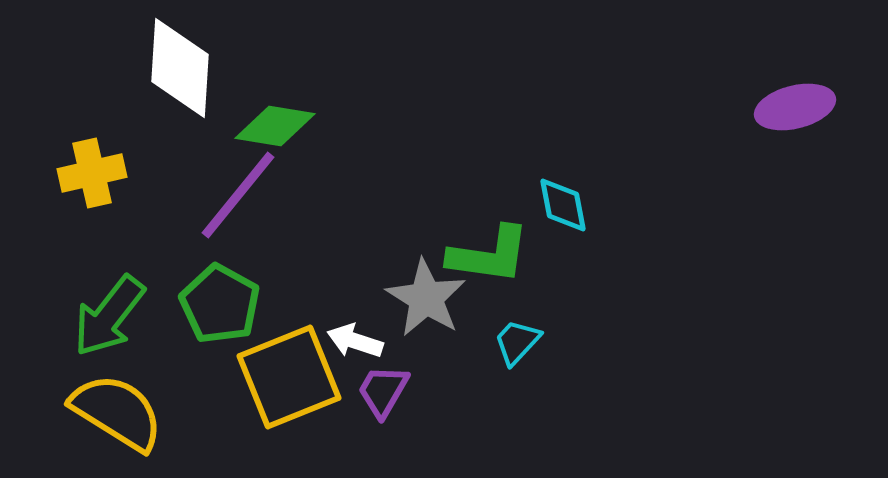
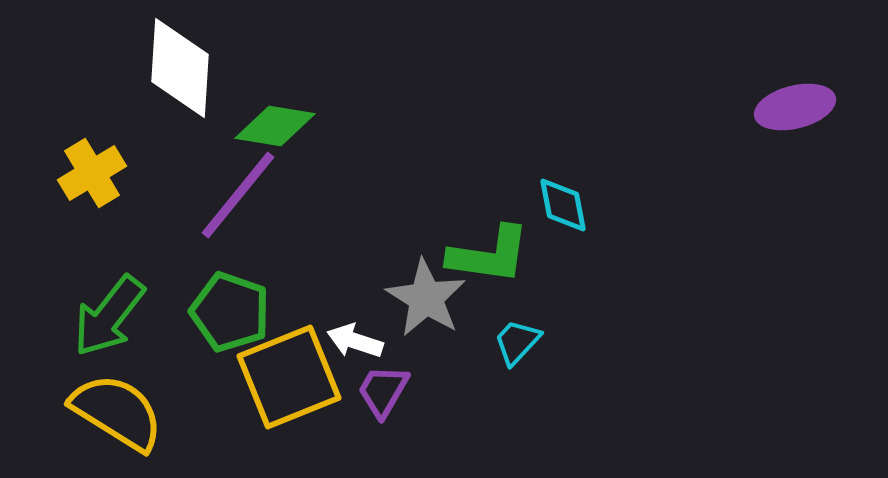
yellow cross: rotated 18 degrees counterclockwise
green pentagon: moved 10 px right, 8 px down; rotated 10 degrees counterclockwise
